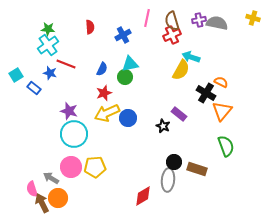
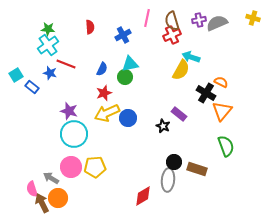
gray semicircle: rotated 35 degrees counterclockwise
blue rectangle: moved 2 px left, 1 px up
